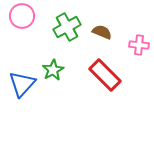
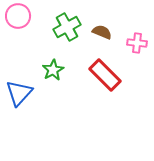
pink circle: moved 4 px left
pink cross: moved 2 px left, 2 px up
blue triangle: moved 3 px left, 9 px down
